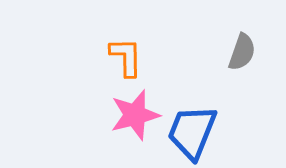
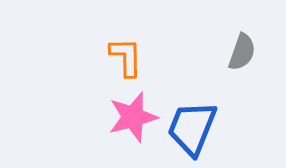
pink star: moved 2 px left, 2 px down
blue trapezoid: moved 4 px up
